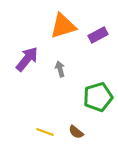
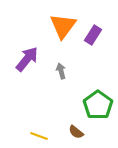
orange triangle: rotated 36 degrees counterclockwise
purple rectangle: moved 5 px left; rotated 30 degrees counterclockwise
gray arrow: moved 1 px right, 2 px down
green pentagon: moved 8 px down; rotated 20 degrees counterclockwise
yellow line: moved 6 px left, 4 px down
